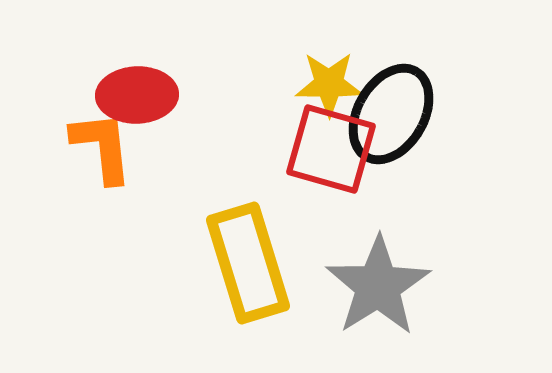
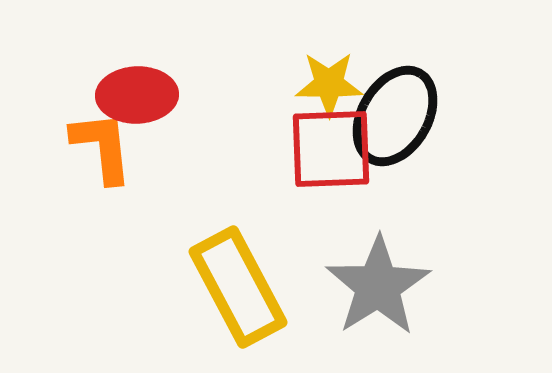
black ellipse: moved 4 px right, 2 px down
red square: rotated 18 degrees counterclockwise
yellow rectangle: moved 10 px left, 24 px down; rotated 11 degrees counterclockwise
